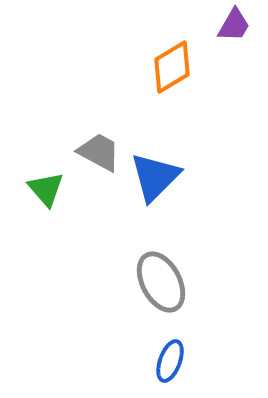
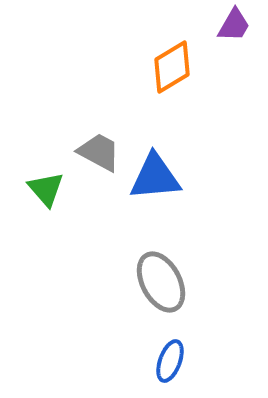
blue triangle: rotated 40 degrees clockwise
